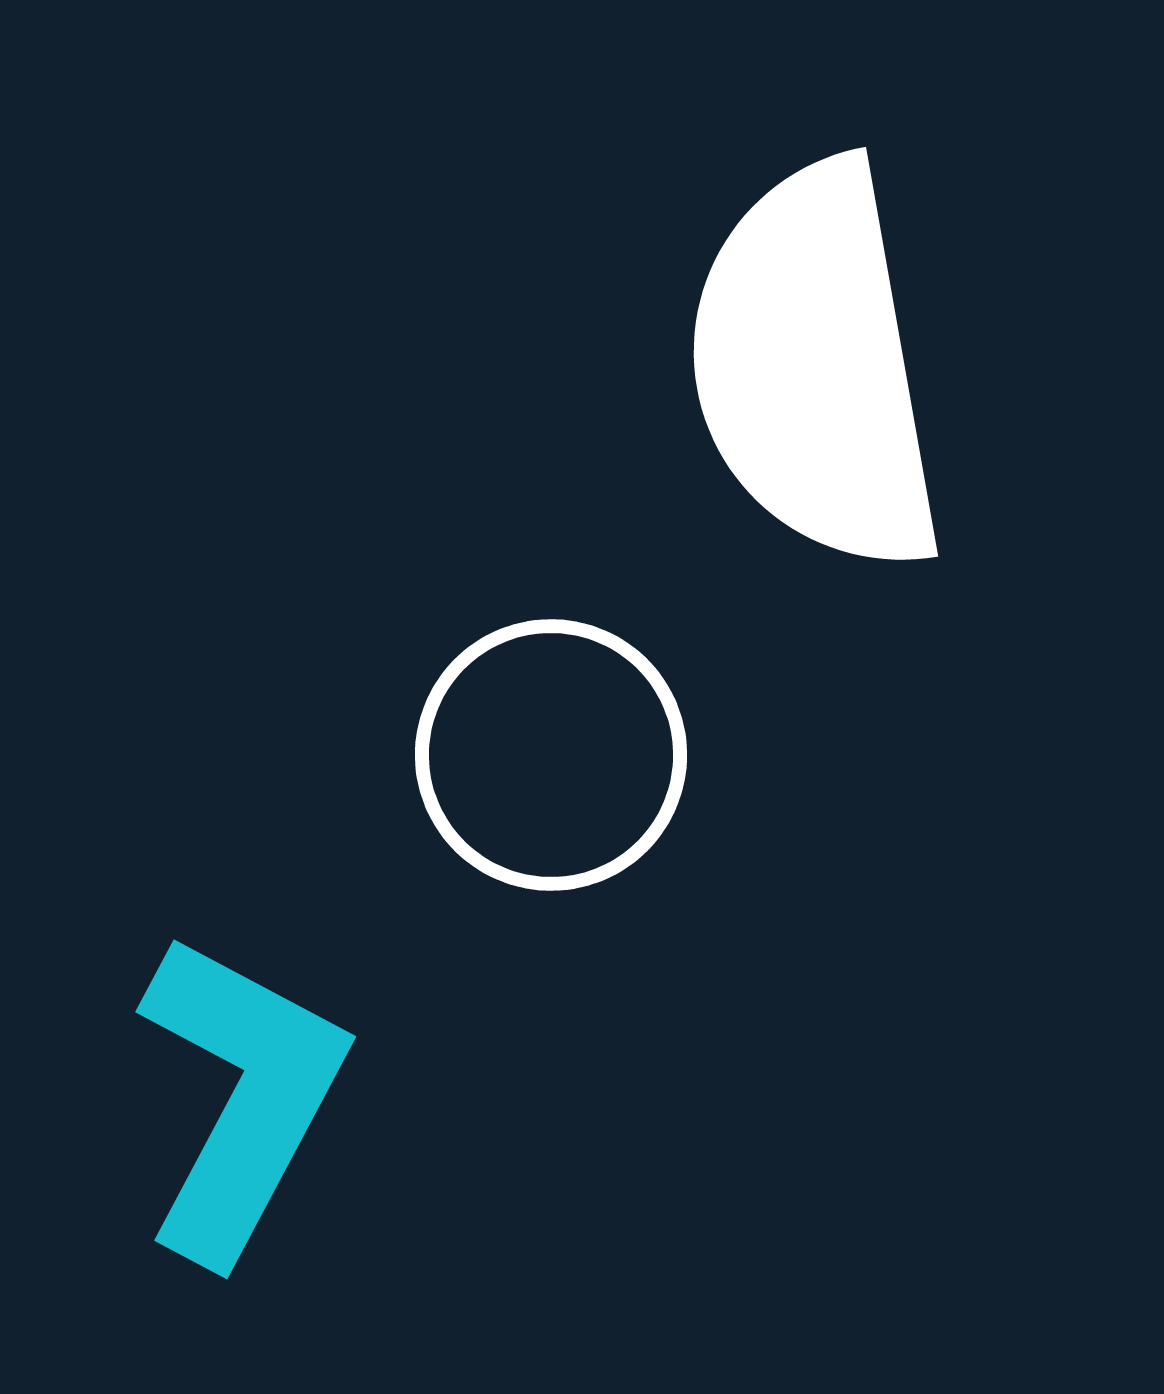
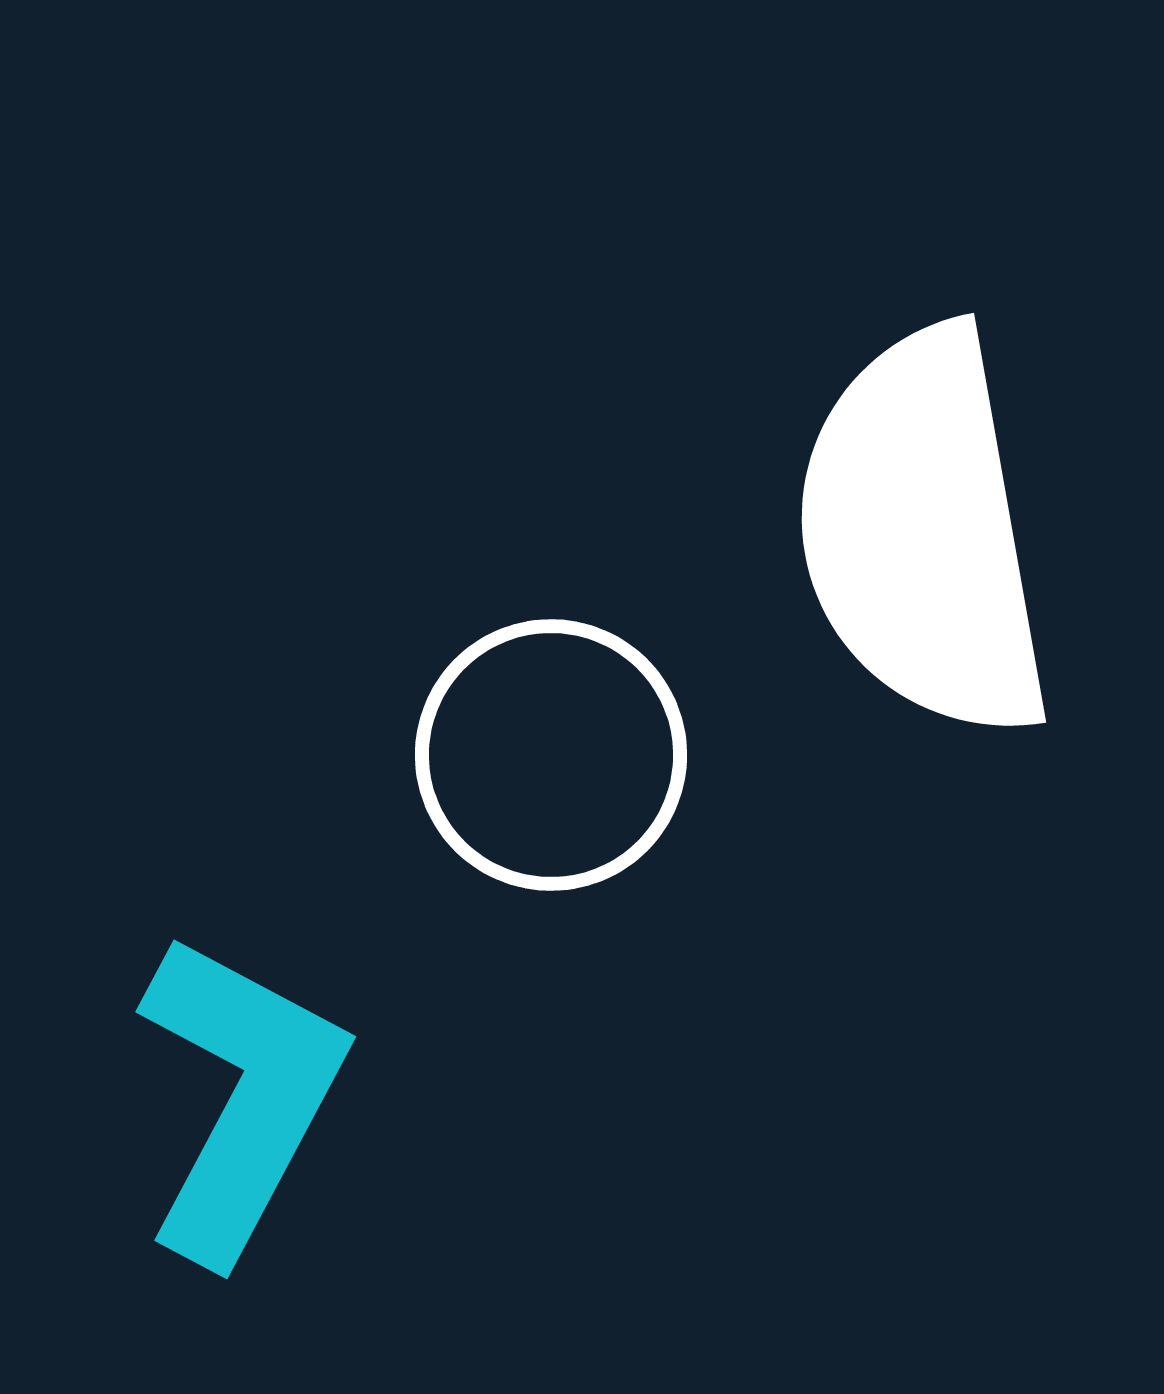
white semicircle: moved 108 px right, 166 px down
